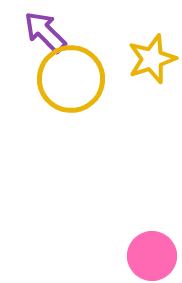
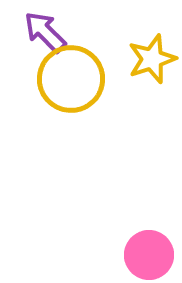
pink circle: moved 3 px left, 1 px up
